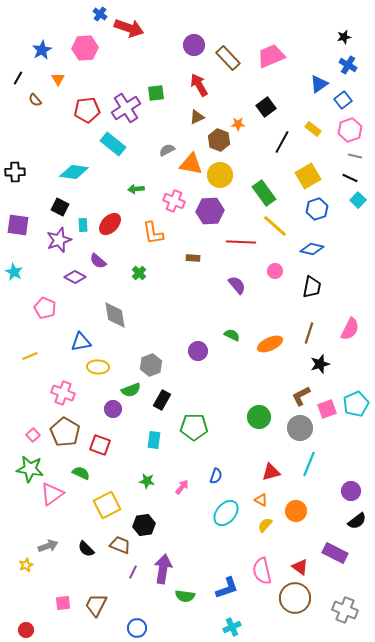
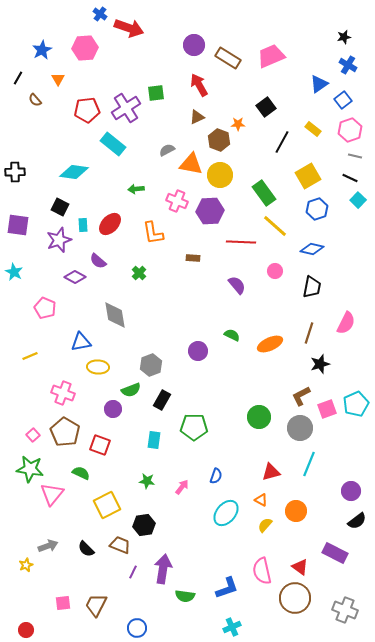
brown rectangle at (228, 58): rotated 15 degrees counterclockwise
pink cross at (174, 201): moved 3 px right
pink semicircle at (350, 329): moved 4 px left, 6 px up
pink triangle at (52, 494): rotated 15 degrees counterclockwise
